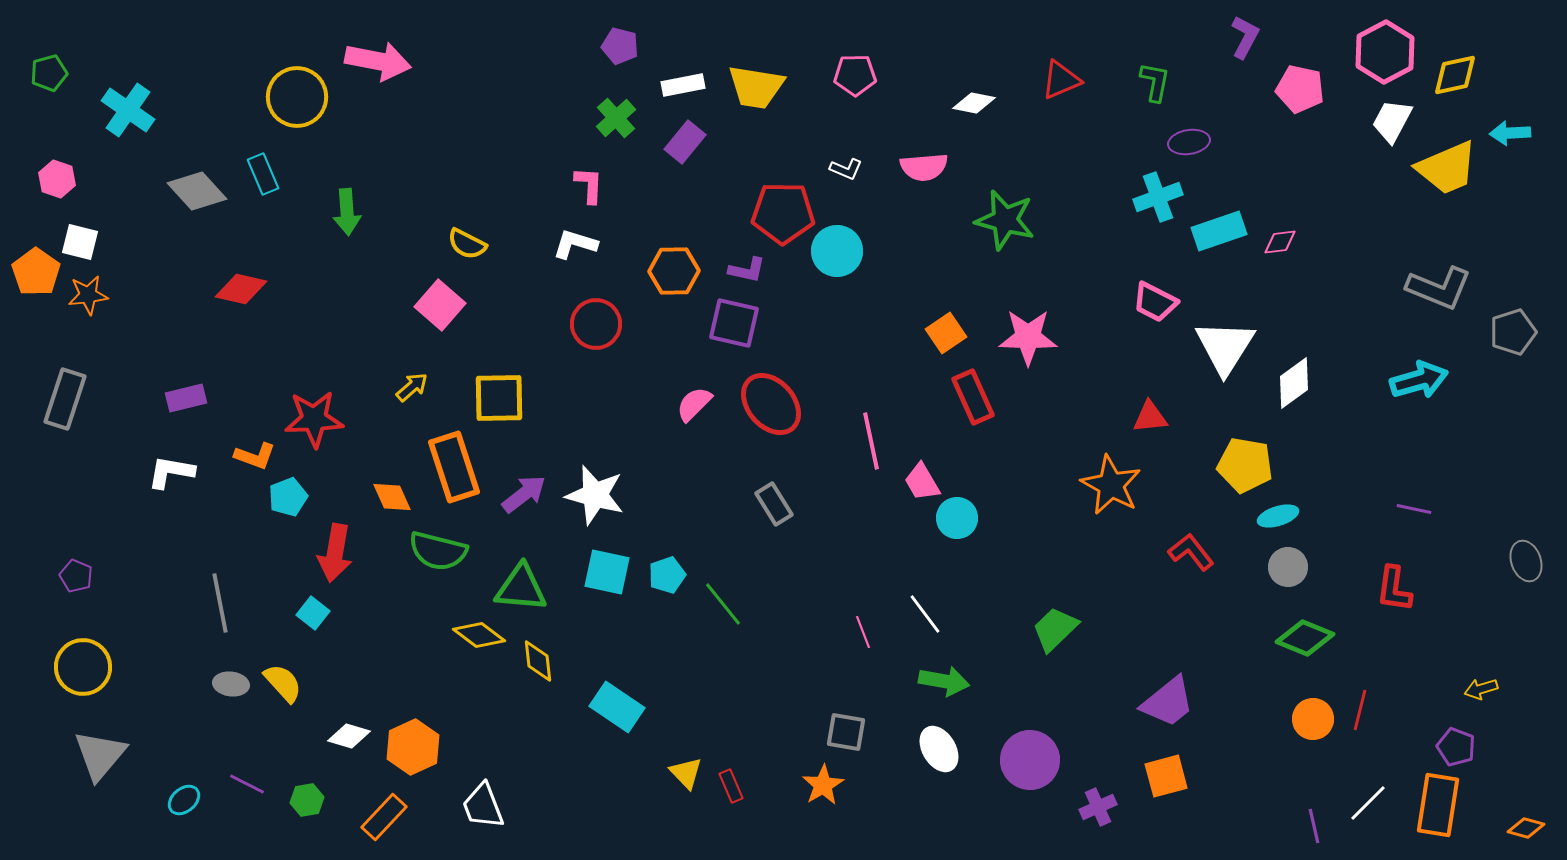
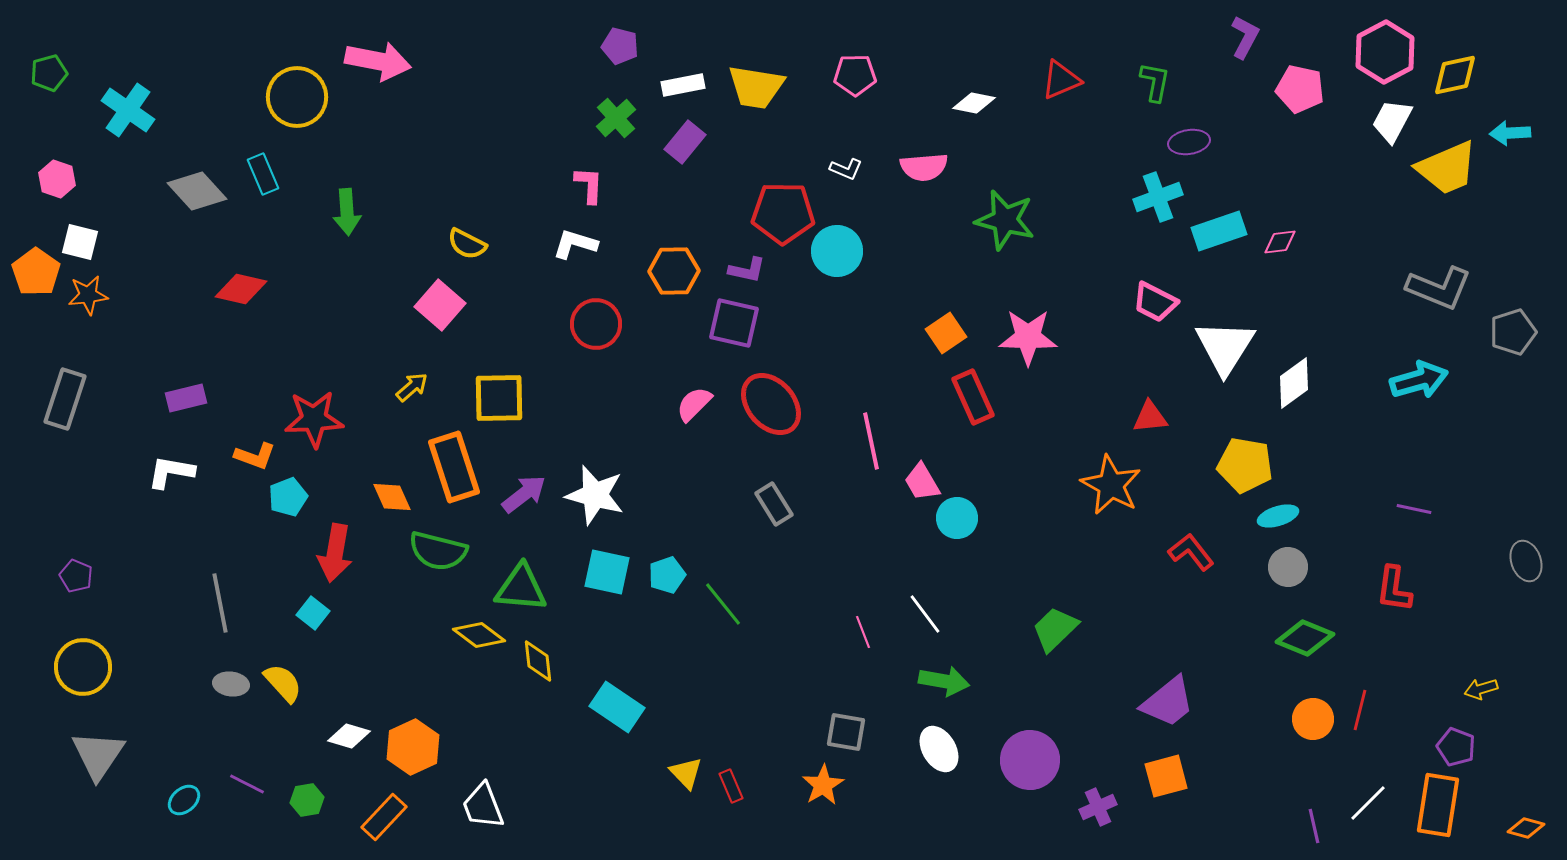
gray triangle at (100, 755): moved 2 px left; rotated 6 degrees counterclockwise
